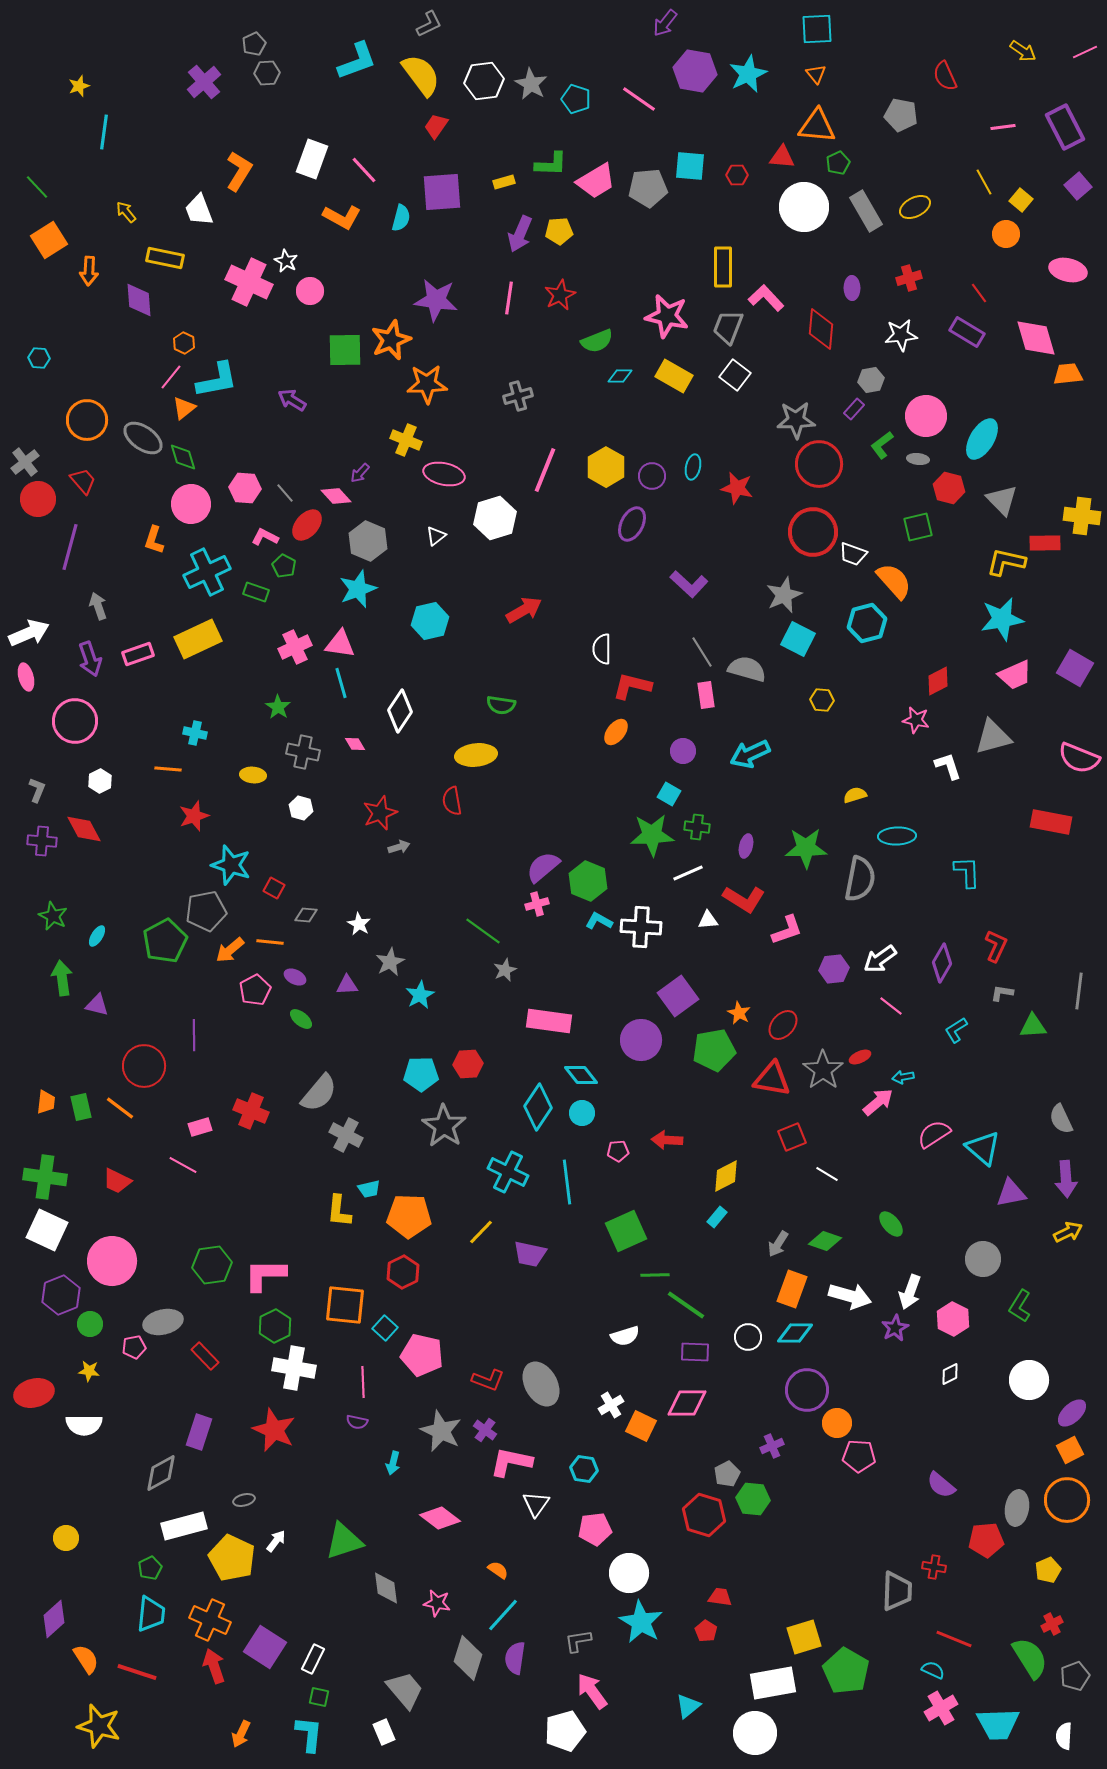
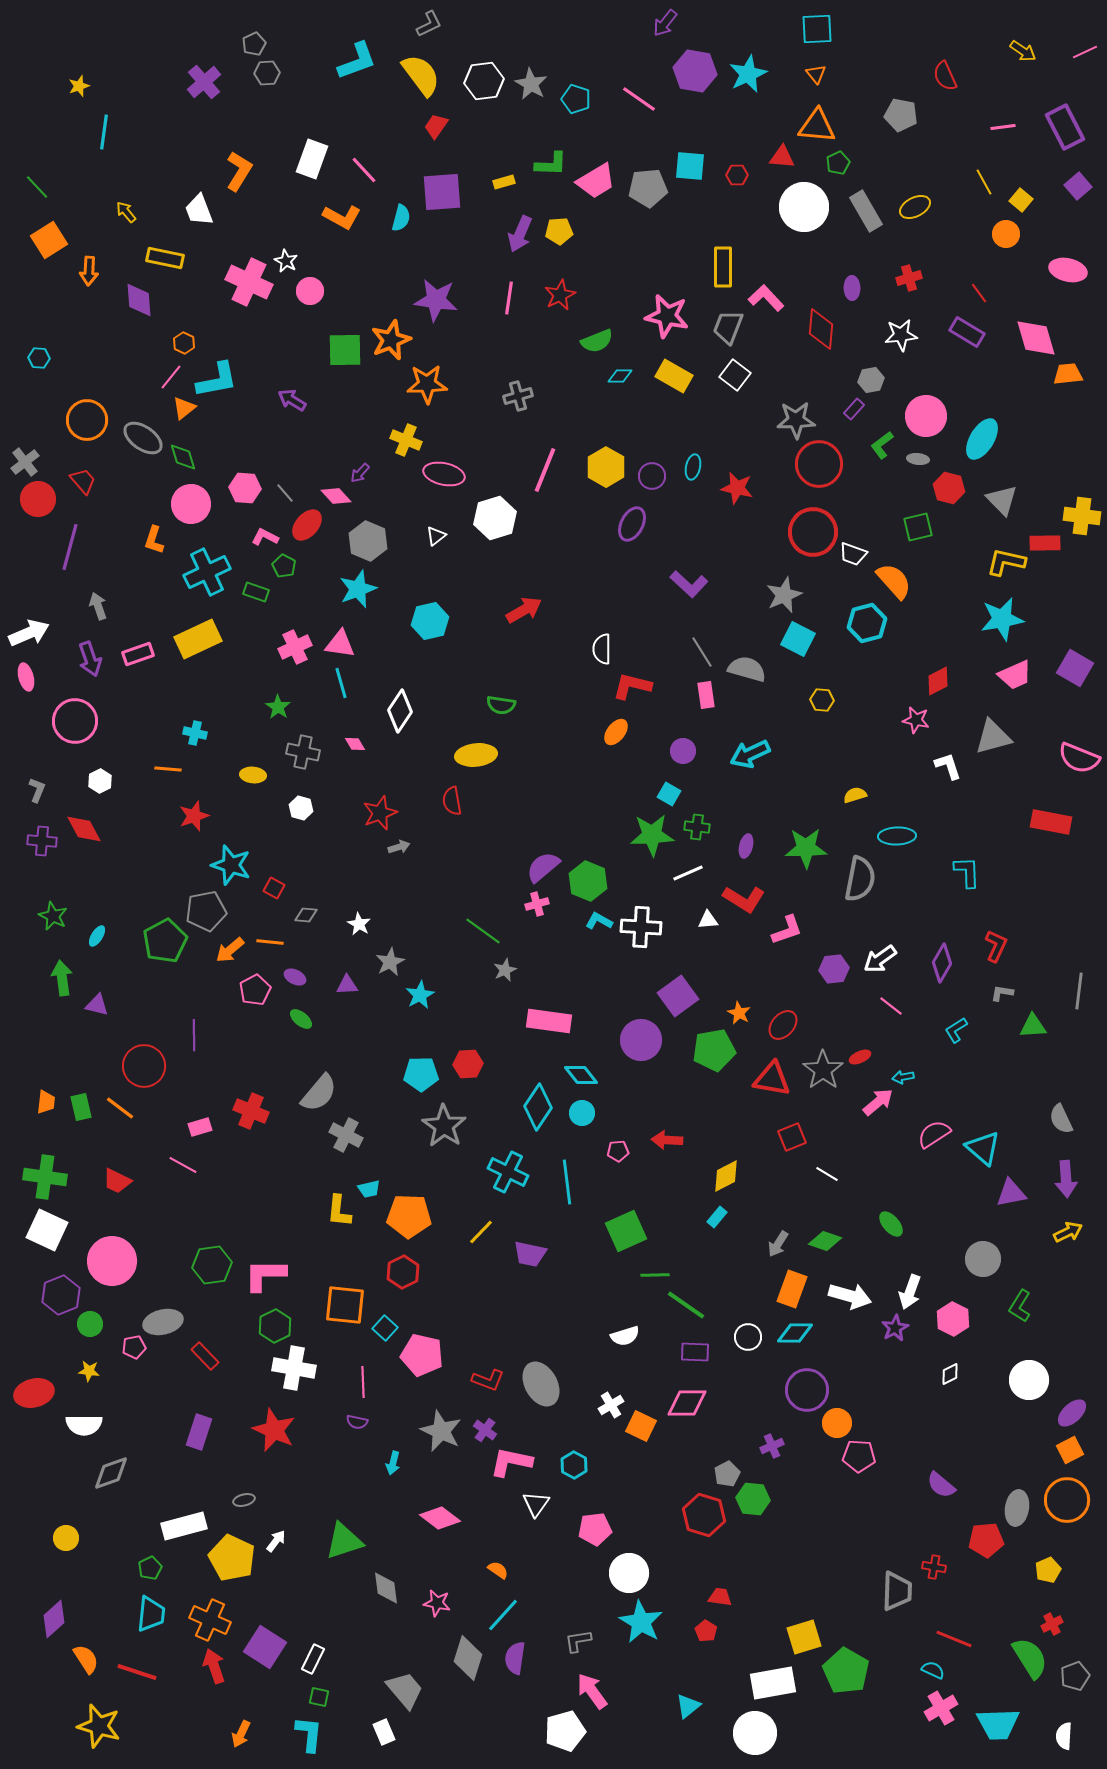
cyan hexagon at (584, 1469): moved 10 px left, 4 px up; rotated 20 degrees clockwise
gray diamond at (161, 1473): moved 50 px left; rotated 9 degrees clockwise
